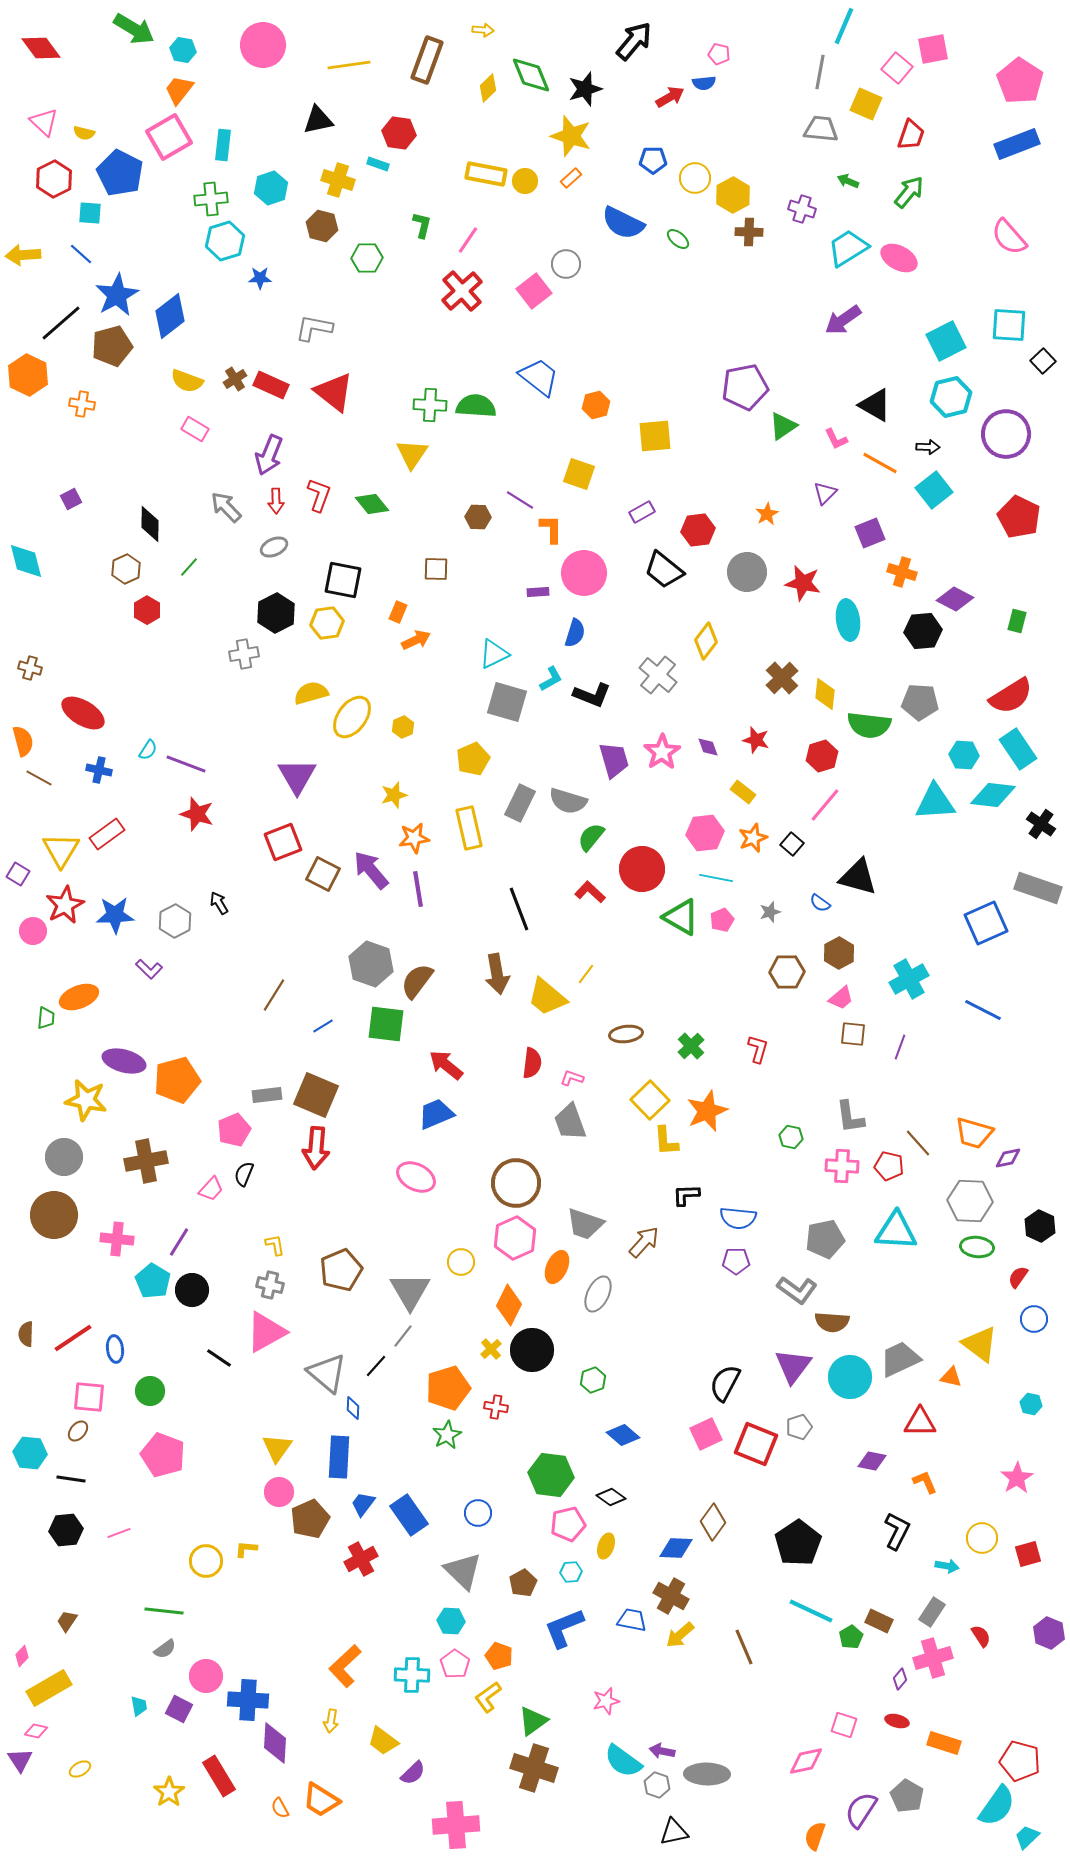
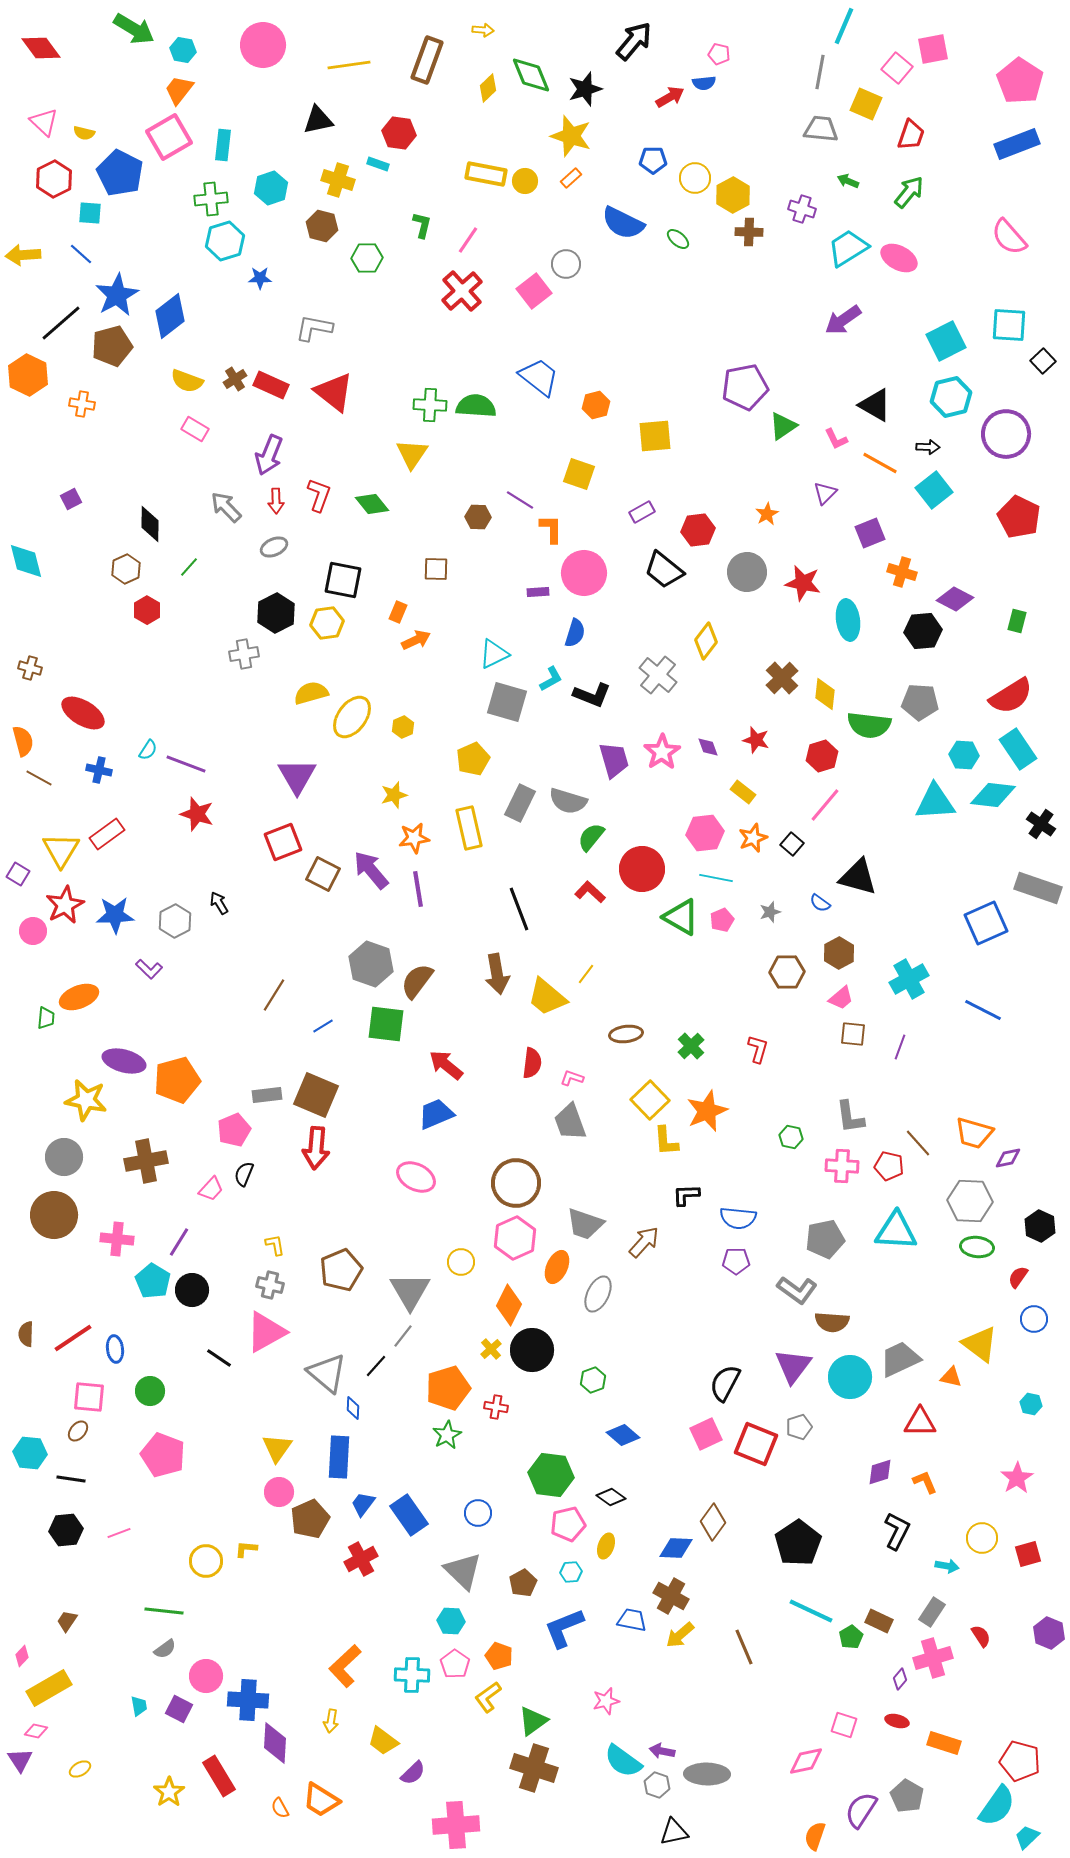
purple diamond at (872, 1461): moved 8 px right, 11 px down; rotated 28 degrees counterclockwise
